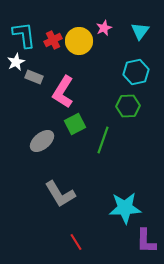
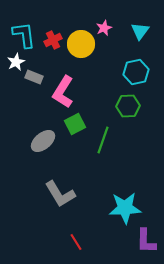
yellow circle: moved 2 px right, 3 px down
gray ellipse: moved 1 px right
